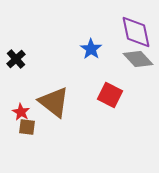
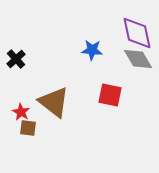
purple diamond: moved 1 px right, 1 px down
blue star: moved 1 px right, 1 px down; rotated 30 degrees counterclockwise
gray diamond: rotated 12 degrees clockwise
red square: rotated 15 degrees counterclockwise
brown square: moved 1 px right, 1 px down
